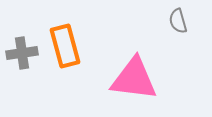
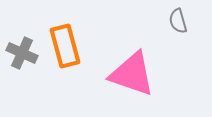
gray cross: rotated 32 degrees clockwise
pink triangle: moved 2 px left, 5 px up; rotated 12 degrees clockwise
